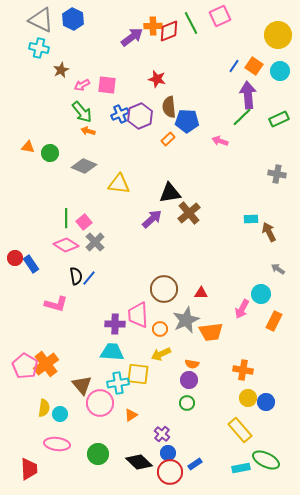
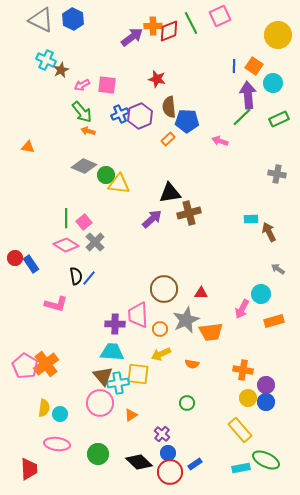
cyan cross at (39, 48): moved 7 px right, 12 px down; rotated 12 degrees clockwise
blue line at (234, 66): rotated 32 degrees counterclockwise
cyan circle at (280, 71): moved 7 px left, 12 px down
green circle at (50, 153): moved 56 px right, 22 px down
brown cross at (189, 213): rotated 25 degrees clockwise
orange rectangle at (274, 321): rotated 48 degrees clockwise
purple circle at (189, 380): moved 77 px right, 5 px down
brown triangle at (82, 385): moved 21 px right, 9 px up
